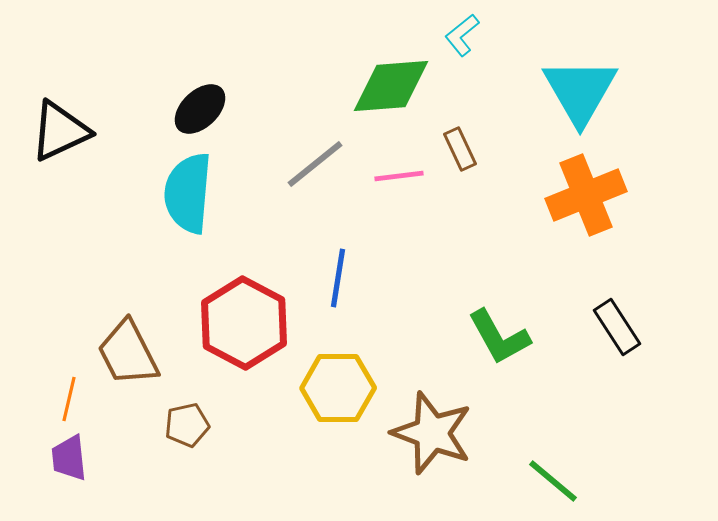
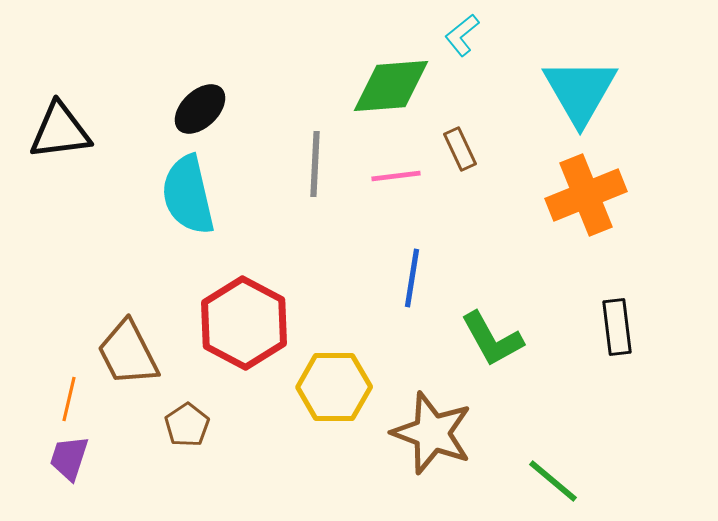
black triangle: rotated 18 degrees clockwise
gray line: rotated 48 degrees counterclockwise
pink line: moved 3 px left
cyan semicircle: moved 2 px down; rotated 18 degrees counterclockwise
blue line: moved 74 px right
black rectangle: rotated 26 degrees clockwise
green L-shape: moved 7 px left, 2 px down
yellow hexagon: moved 4 px left, 1 px up
brown pentagon: rotated 21 degrees counterclockwise
purple trapezoid: rotated 24 degrees clockwise
